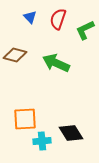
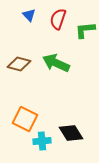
blue triangle: moved 1 px left, 2 px up
green L-shape: rotated 20 degrees clockwise
brown diamond: moved 4 px right, 9 px down
orange square: rotated 30 degrees clockwise
